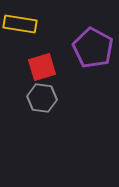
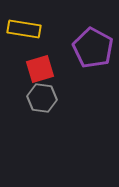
yellow rectangle: moved 4 px right, 5 px down
red square: moved 2 px left, 2 px down
